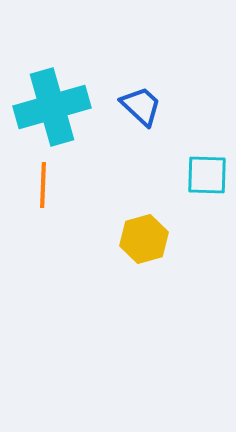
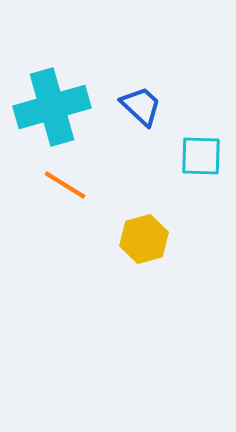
cyan square: moved 6 px left, 19 px up
orange line: moved 22 px right; rotated 60 degrees counterclockwise
